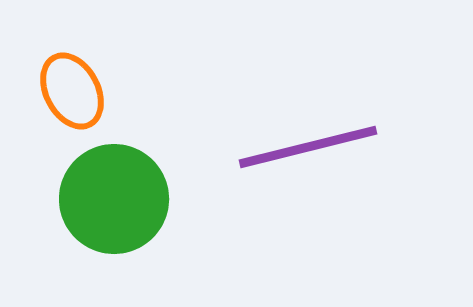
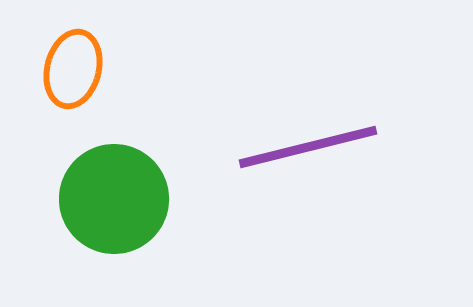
orange ellipse: moved 1 px right, 22 px up; rotated 42 degrees clockwise
